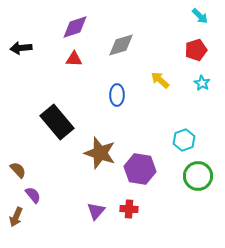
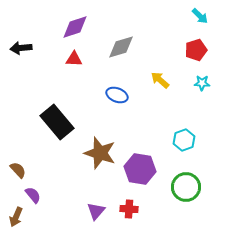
gray diamond: moved 2 px down
cyan star: rotated 28 degrees counterclockwise
blue ellipse: rotated 70 degrees counterclockwise
green circle: moved 12 px left, 11 px down
